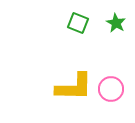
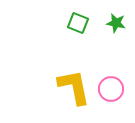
green star: rotated 18 degrees counterclockwise
yellow L-shape: rotated 102 degrees counterclockwise
